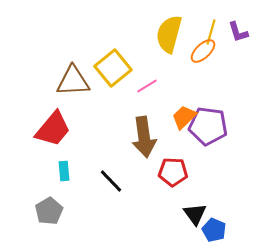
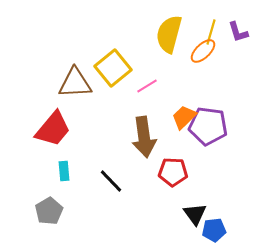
brown triangle: moved 2 px right, 2 px down
blue pentagon: rotated 30 degrees counterclockwise
